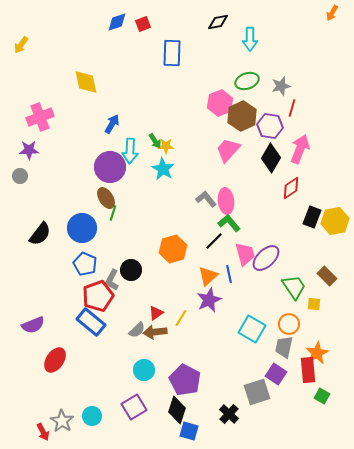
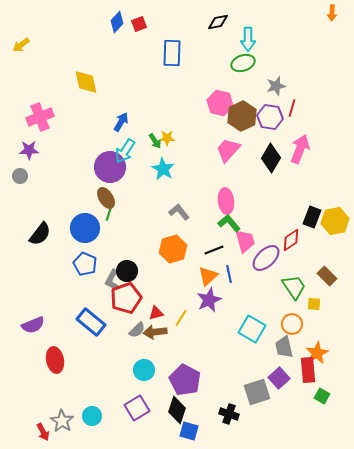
orange arrow at (332, 13): rotated 28 degrees counterclockwise
blue diamond at (117, 22): rotated 30 degrees counterclockwise
red square at (143, 24): moved 4 px left
cyan arrow at (250, 39): moved 2 px left
yellow arrow at (21, 45): rotated 18 degrees clockwise
green ellipse at (247, 81): moved 4 px left, 18 px up
gray star at (281, 86): moved 5 px left
pink hexagon at (220, 103): rotated 25 degrees counterclockwise
blue arrow at (112, 124): moved 9 px right, 2 px up
purple hexagon at (270, 126): moved 9 px up
yellow star at (166, 146): moved 1 px right, 8 px up
cyan arrow at (130, 151): moved 5 px left; rotated 30 degrees clockwise
red diamond at (291, 188): moved 52 px down
gray L-shape at (206, 199): moved 27 px left, 13 px down
green line at (113, 213): moved 4 px left
blue circle at (82, 228): moved 3 px right
black line at (214, 241): moved 9 px down; rotated 24 degrees clockwise
pink trapezoid at (245, 254): moved 13 px up
black circle at (131, 270): moved 4 px left, 1 px down
red pentagon at (98, 296): moved 28 px right, 2 px down
red triangle at (156, 313): rotated 21 degrees clockwise
orange circle at (289, 324): moved 3 px right
gray trapezoid at (284, 347): rotated 25 degrees counterclockwise
red ellipse at (55, 360): rotated 45 degrees counterclockwise
purple square at (276, 374): moved 3 px right, 4 px down; rotated 15 degrees clockwise
purple square at (134, 407): moved 3 px right, 1 px down
black cross at (229, 414): rotated 24 degrees counterclockwise
